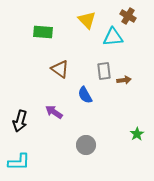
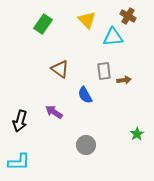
green rectangle: moved 8 px up; rotated 60 degrees counterclockwise
